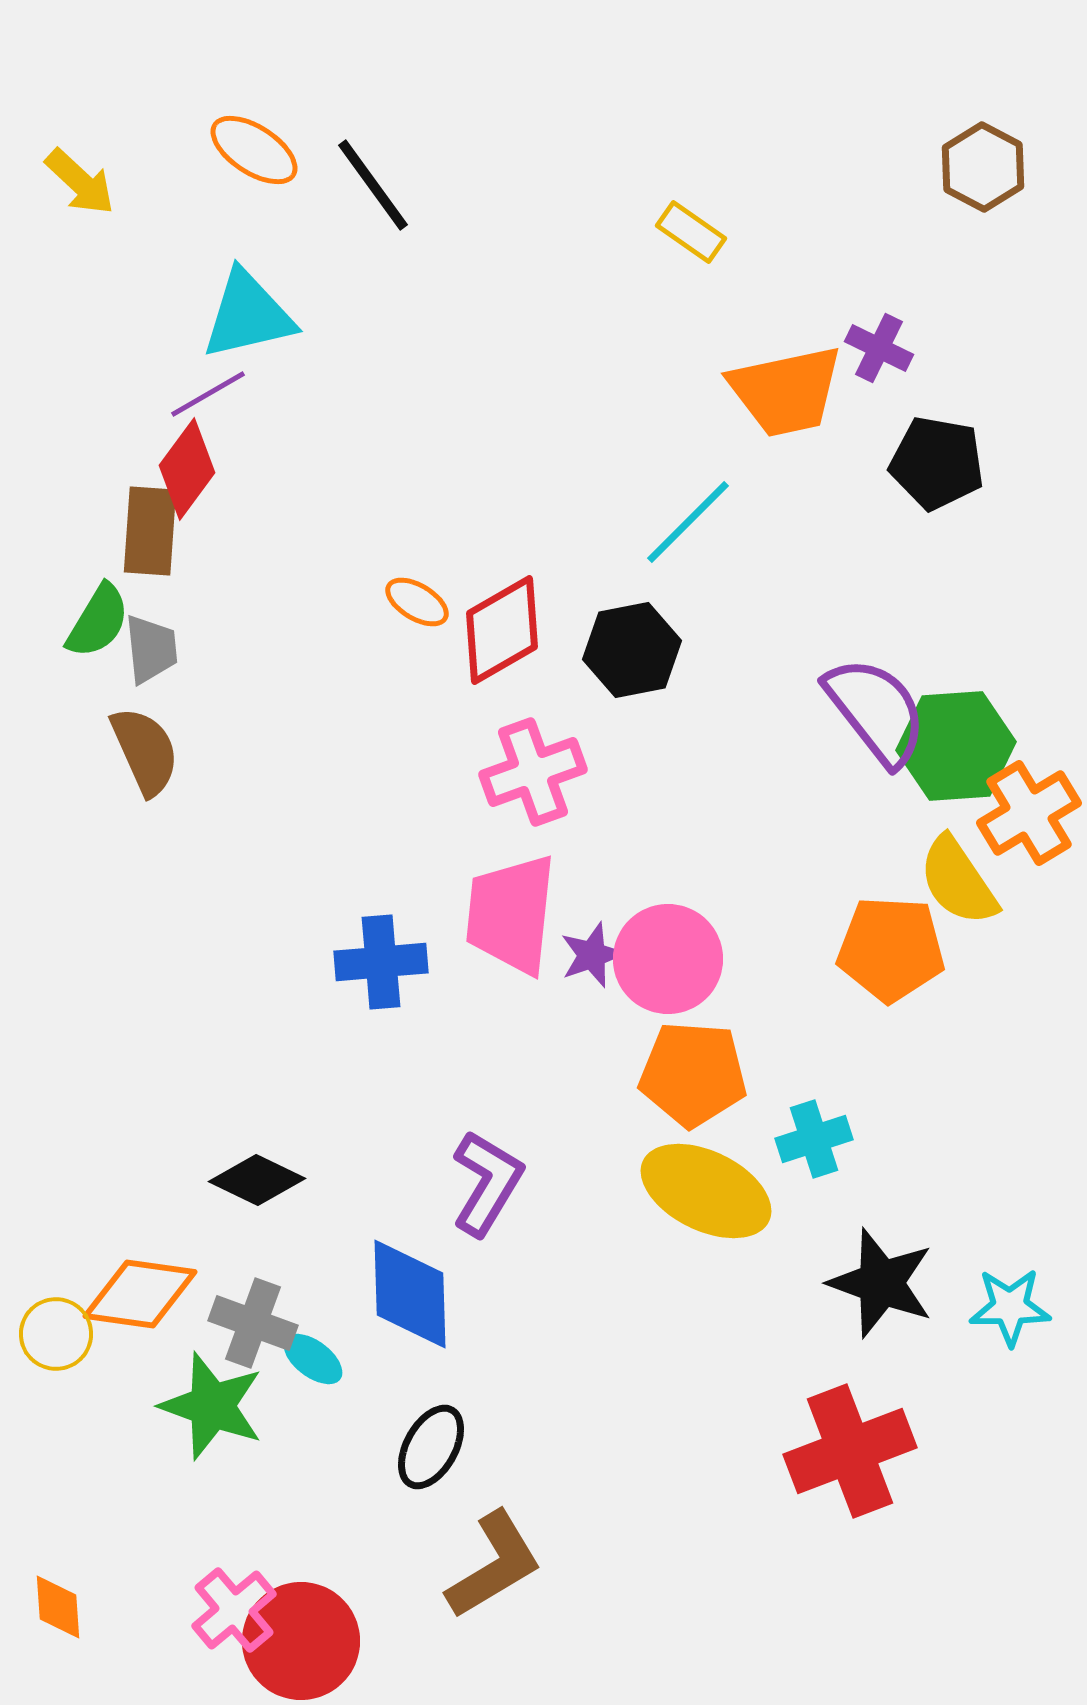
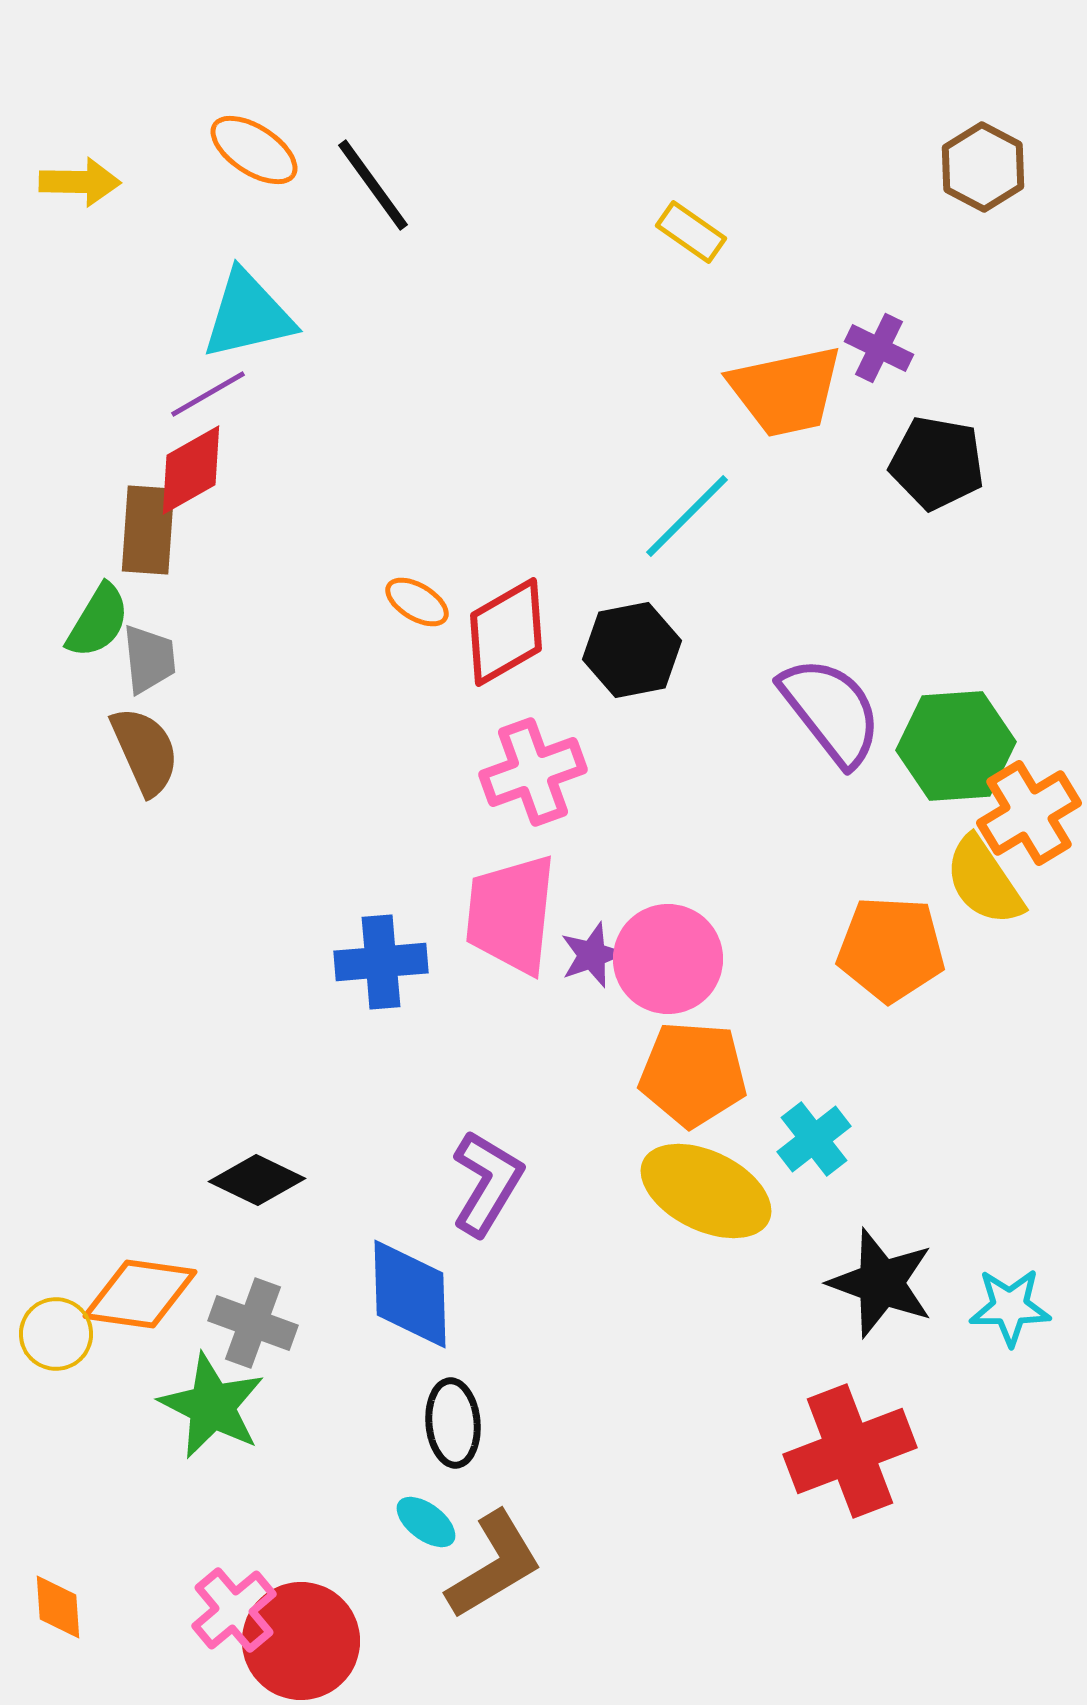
yellow arrow at (80, 182): rotated 42 degrees counterclockwise
red diamond at (187, 469): moved 4 px right, 1 px down; rotated 24 degrees clockwise
cyan line at (688, 522): moved 1 px left, 6 px up
brown rectangle at (150, 531): moved 2 px left, 1 px up
red diamond at (502, 630): moved 4 px right, 2 px down
gray trapezoid at (151, 649): moved 2 px left, 10 px down
purple semicircle at (876, 711): moved 45 px left
yellow semicircle at (958, 881): moved 26 px right
cyan cross at (814, 1139): rotated 20 degrees counterclockwise
cyan ellipse at (313, 1359): moved 113 px right, 163 px down
green star at (212, 1406): rotated 7 degrees clockwise
black ellipse at (431, 1447): moved 22 px right, 24 px up; rotated 34 degrees counterclockwise
